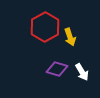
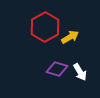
yellow arrow: rotated 102 degrees counterclockwise
white arrow: moved 2 px left
